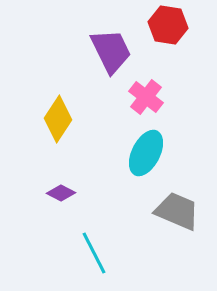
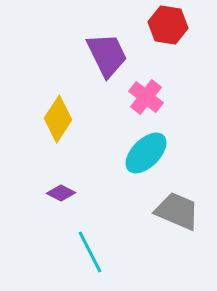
purple trapezoid: moved 4 px left, 4 px down
cyan ellipse: rotated 18 degrees clockwise
cyan line: moved 4 px left, 1 px up
